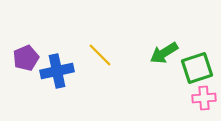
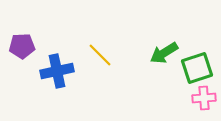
purple pentagon: moved 4 px left, 12 px up; rotated 20 degrees clockwise
